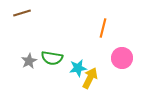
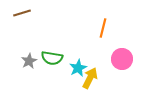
pink circle: moved 1 px down
cyan star: rotated 18 degrees counterclockwise
